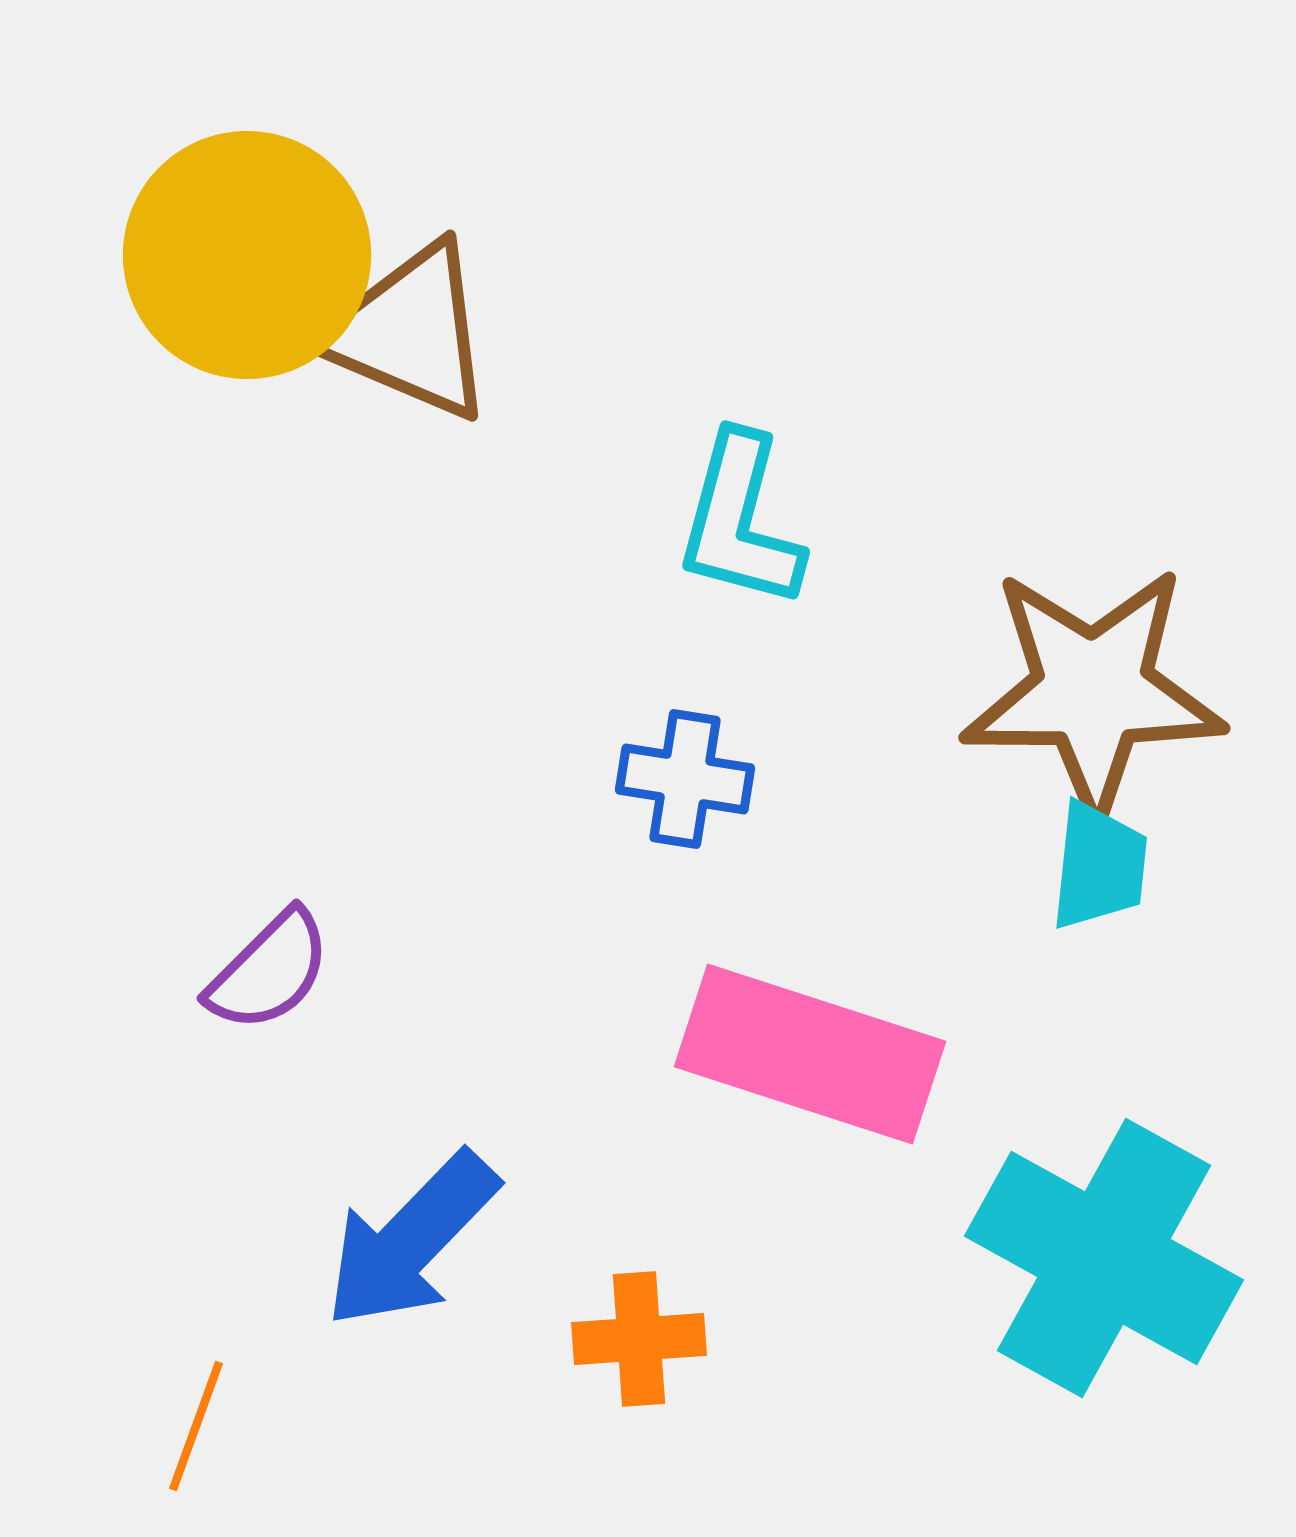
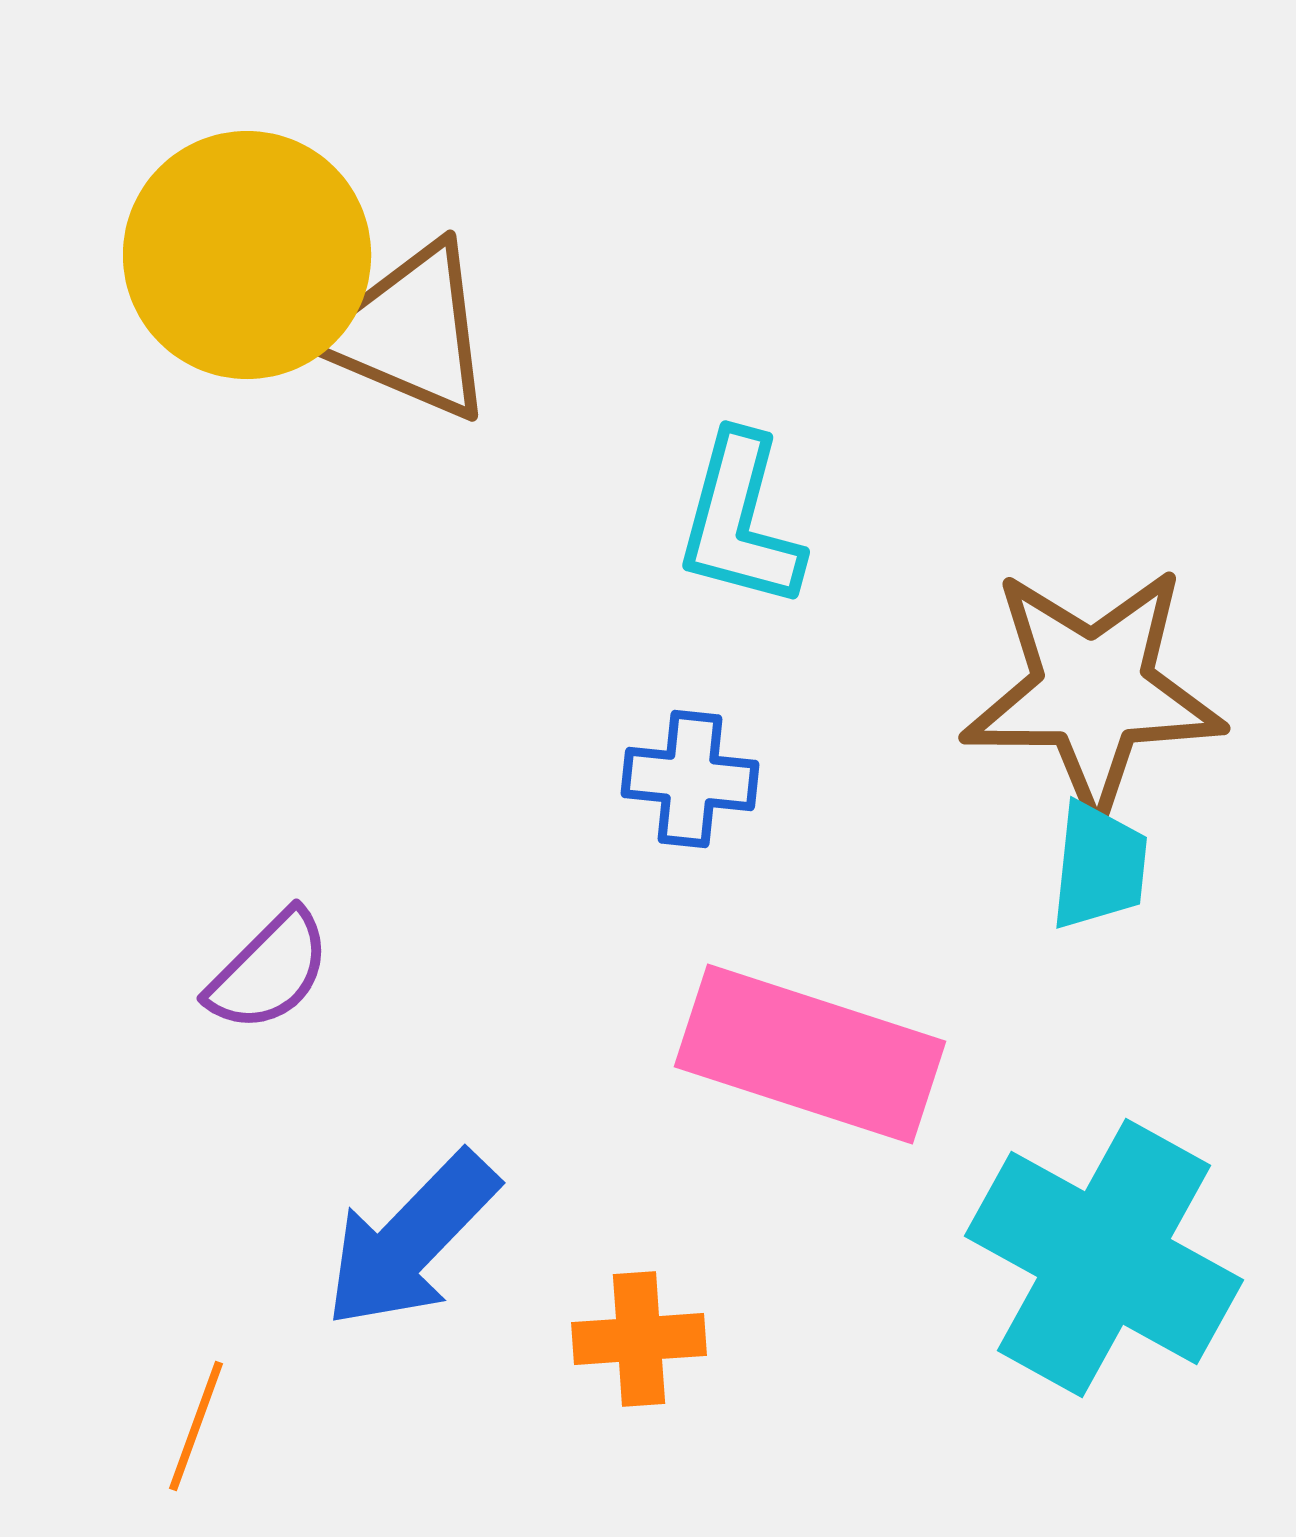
blue cross: moved 5 px right; rotated 3 degrees counterclockwise
